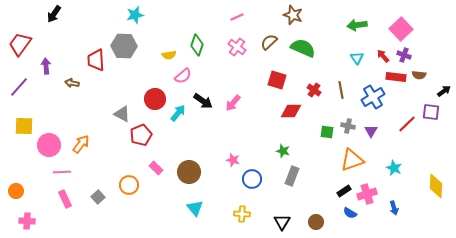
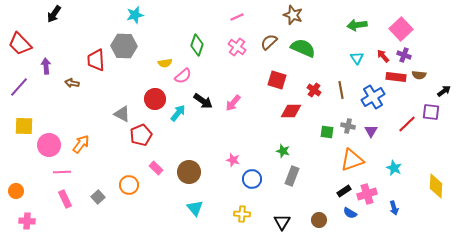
red trapezoid at (20, 44): rotated 80 degrees counterclockwise
yellow semicircle at (169, 55): moved 4 px left, 8 px down
brown circle at (316, 222): moved 3 px right, 2 px up
